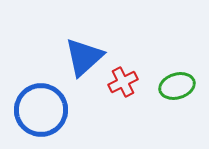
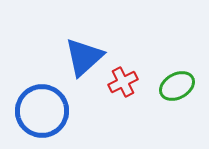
green ellipse: rotated 12 degrees counterclockwise
blue circle: moved 1 px right, 1 px down
